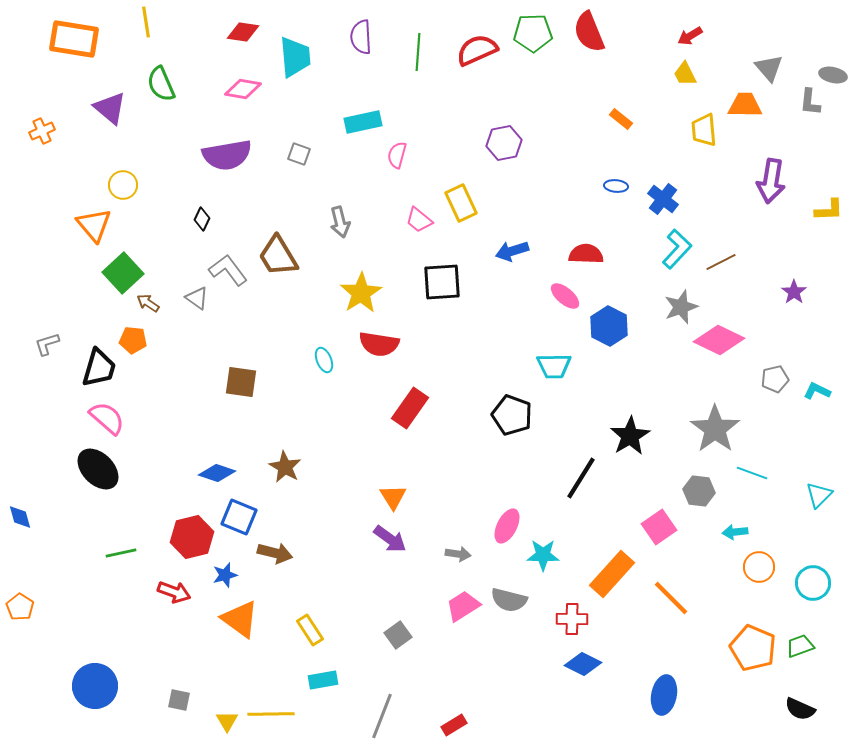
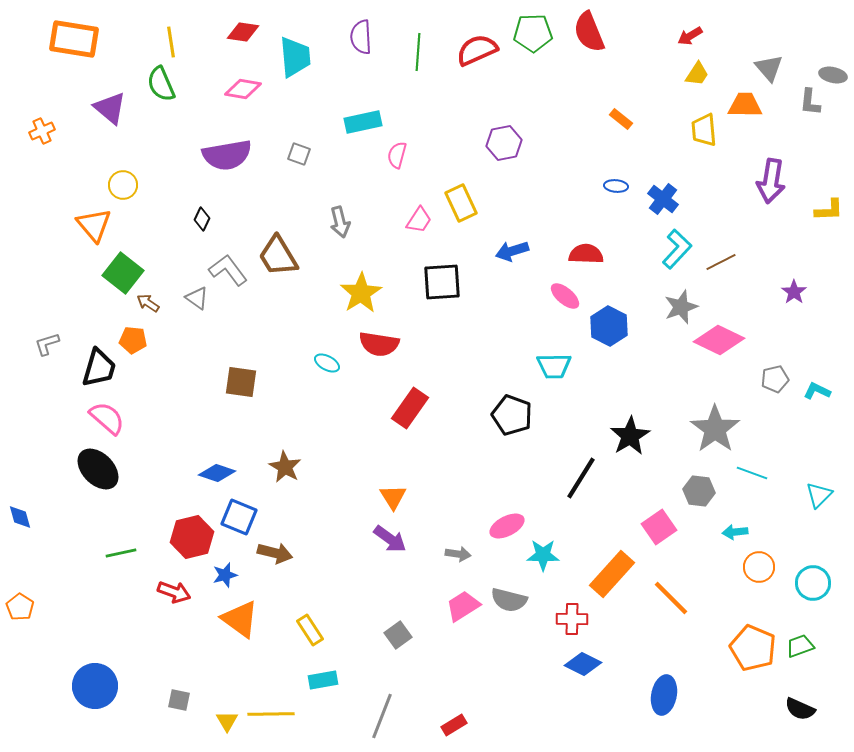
yellow line at (146, 22): moved 25 px right, 20 px down
yellow trapezoid at (685, 74): moved 12 px right; rotated 120 degrees counterclockwise
pink trapezoid at (419, 220): rotated 96 degrees counterclockwise
green square at (123, 273): rotated 9 degrees counterclockwise
cyan ellipse at (324, 360): moved 3 px right, 3 px down; rotated 40 degrees counterclockwise
pink ellipse at (507, 526): rotated 36 degrees clockwise
